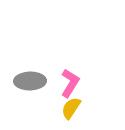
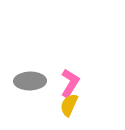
yellow semicircle: moved 2 px left, 3 px up; rotated 10 degrees counterclockwise
